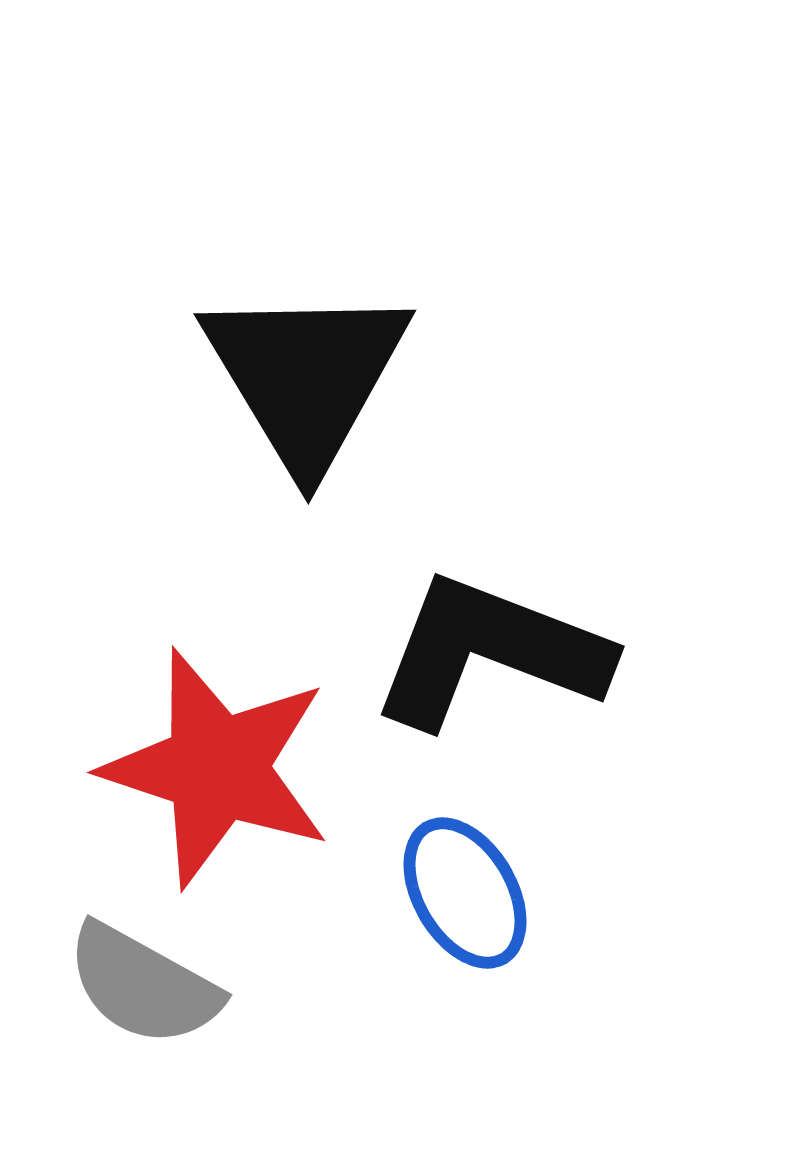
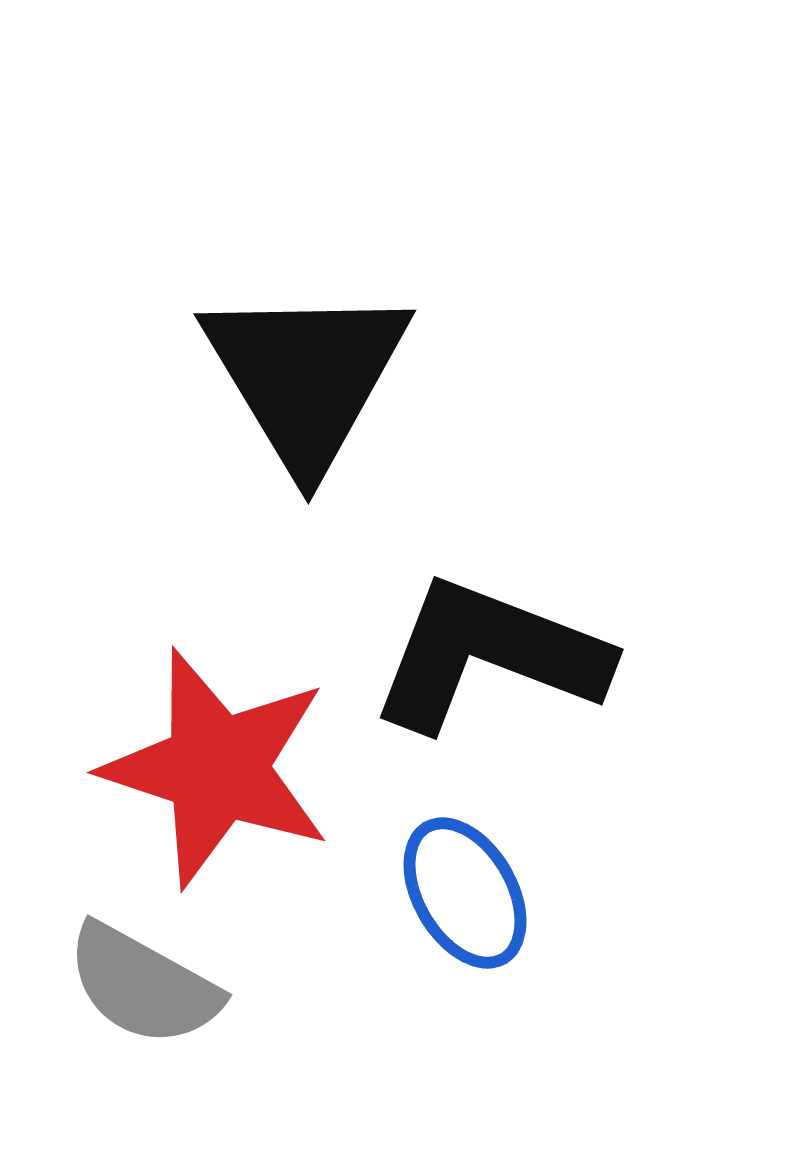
black L-shape: moved 1 px left, 3 px down
